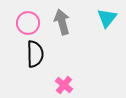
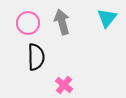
black semicircle: moved 1 px right, 3 px down
